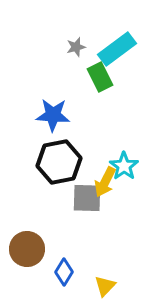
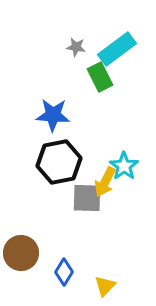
gray star: rotated 24 degrees clockwise
brown circle: moved 6 px left, 4 px down
